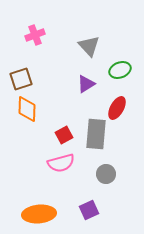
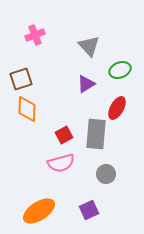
orange ellipse: moved 3 px up; rotated 28 degrees counterclockwise
